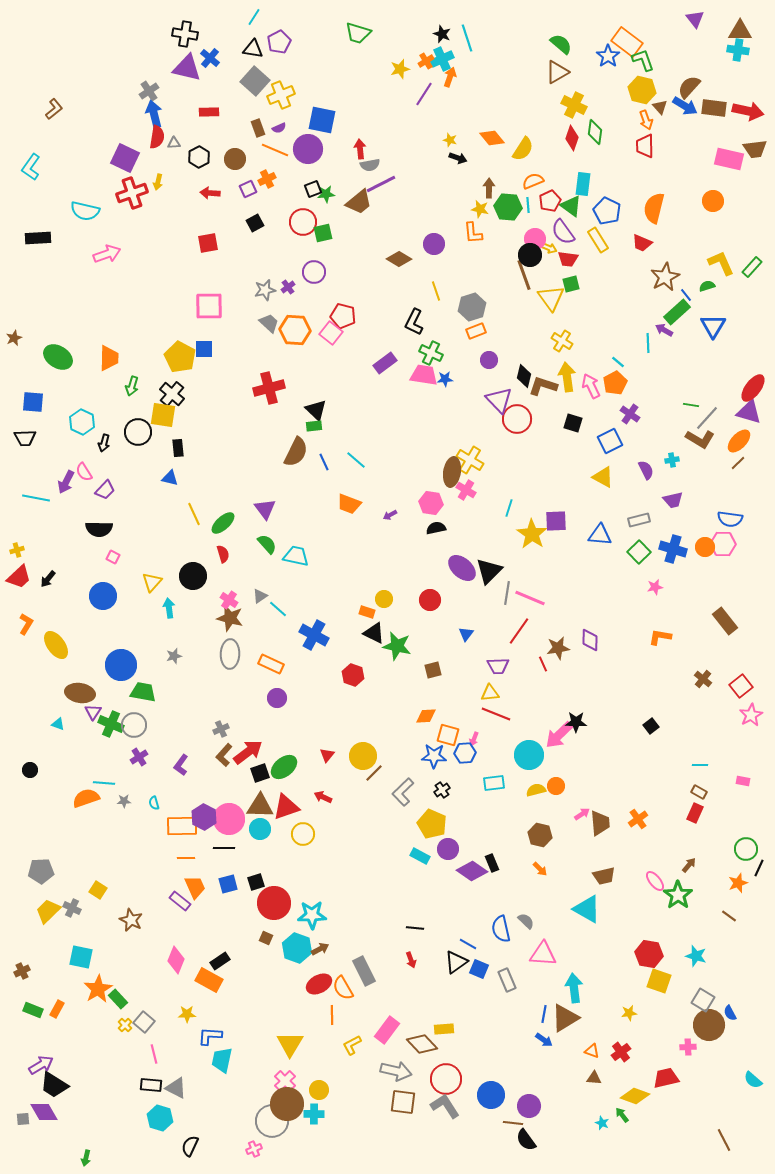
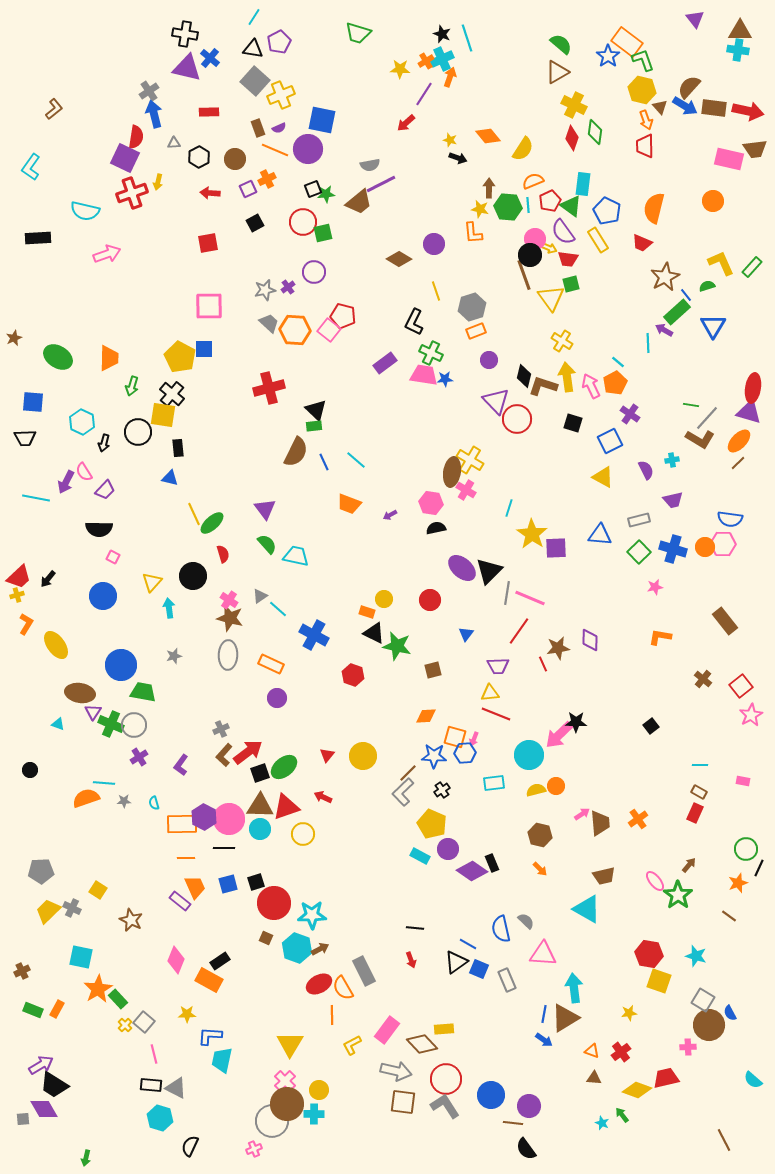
yellow star at (400, 69): rotated 18 degrees clockwise
red semicircle at (157, 137): moved 21 px left
orange diamond at (492, 138): moved 4 px left, 2 px up
red arrow at (360, 149): moved 46 px right, 26 px up; rotated 126 degrees counterclockwise
pink square at (331, 333): moved 2 px left, 3 px up
red ellipse at (753, 388): rotated 28 degrees counterclockwise
purple triangle at (499, 400): moved 3 px left, 1 px down
purple square at (556, 521): moved 27 px down
green ellipse at (223, 523): moved 11 px left
yellow cross at (17, 550): moved 45 px down
gray ellipse at (230, 654): moved 2 px left, 1 px down
orange square at (448, 735): moved 7 px right, 2 px down
brown line at (374, 773): moved 34 px right
orange rectangle at (182, 826): moved 2 px up
yellow diamond at (635, 1096): moved 2 px right, 6 px up
purple diamond at (44, 1112): moved 3 px up
black semicircle at (526, 1140): moved 9 px down
